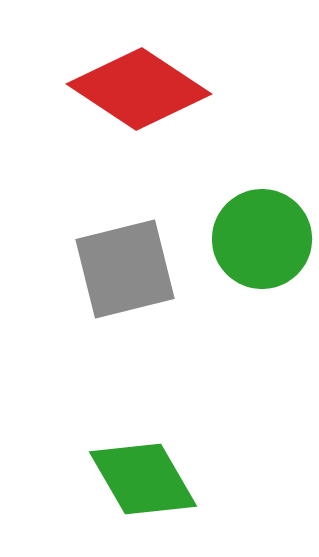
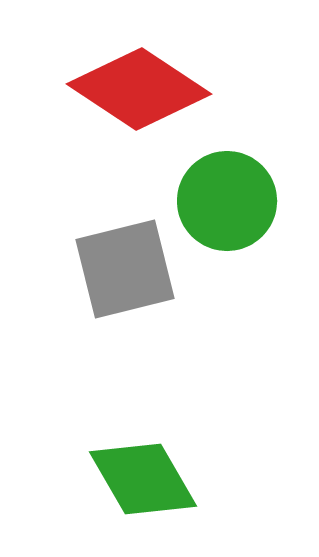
green circle: moved 35 px left, 38 px up
